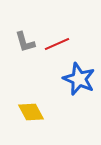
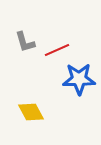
red line: moved 6 px down
blue star: rotated 24 degrees counterclockwise
